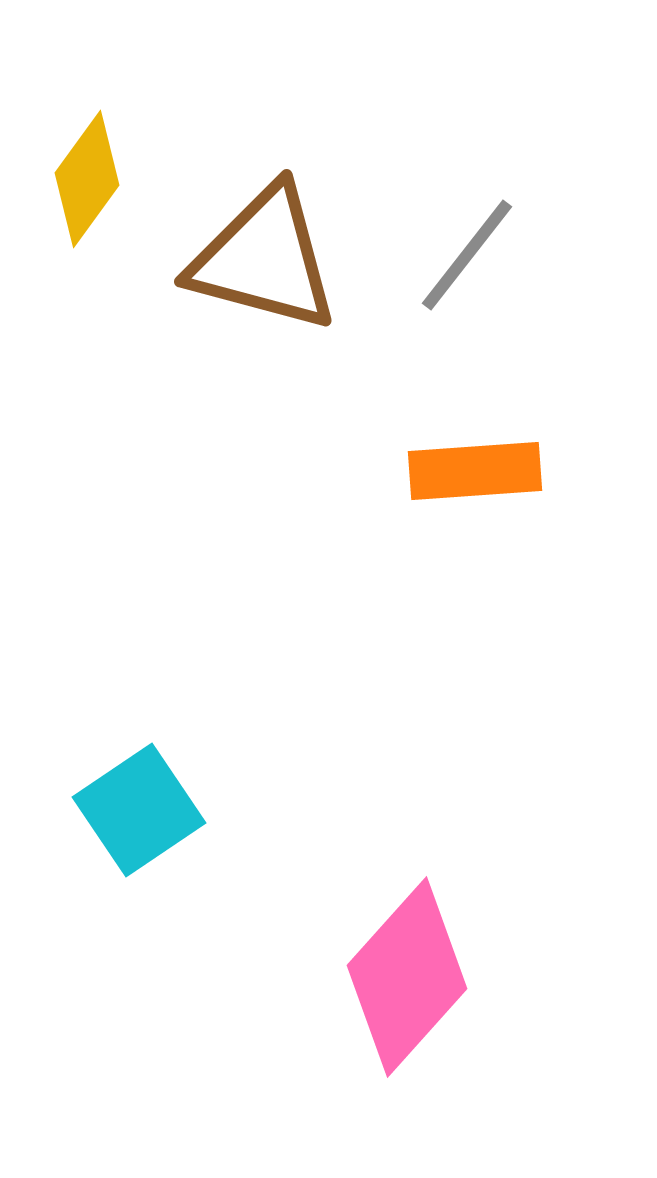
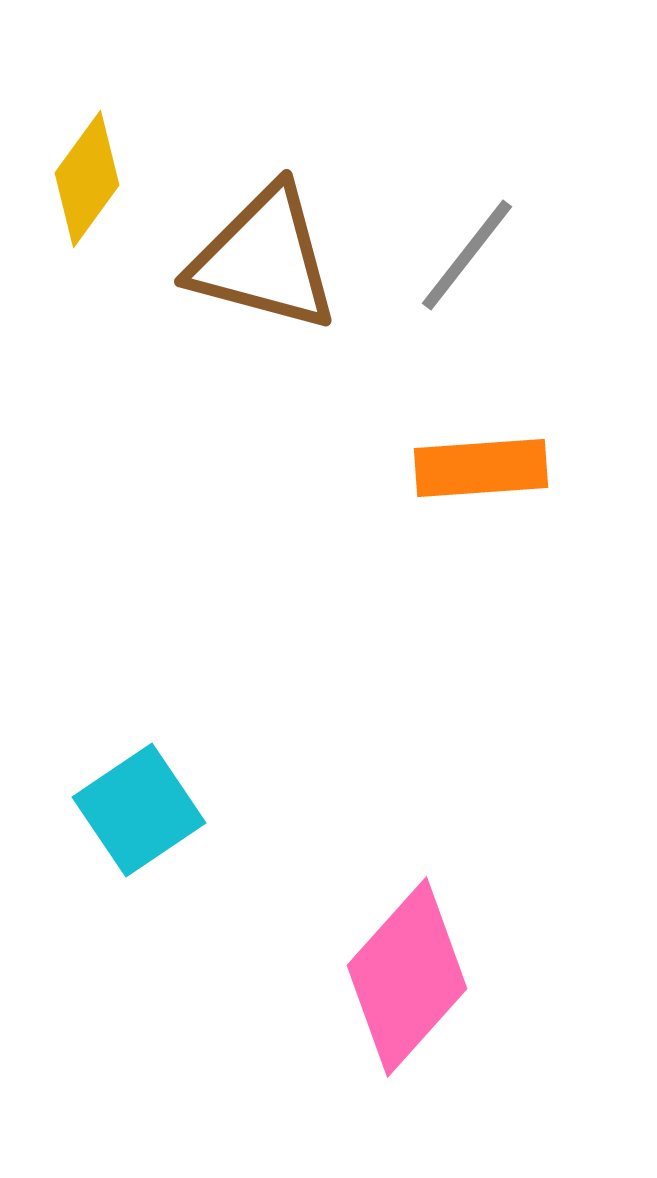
orange rectangle: moved 6 px right, 3 px up
